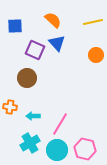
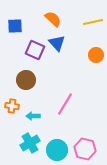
orange semicircle: moved 1 px up
brown circle: moved 1 px left, 2 px down
orange cross: moved 2 px right, 1 px up
pink line: moved 5 px right, 20 px up
